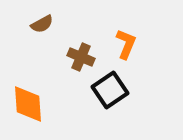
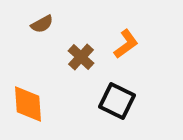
orange L-shape: rotated 32 degrees clockwise
brown cross: rotated 20 degrees clockwise
black square: moved 7 px right, 11 px down; rotated 30 degrees counterclockwise
